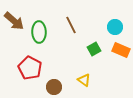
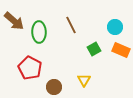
yellow triangle: rotated 24 degrees clockwise
